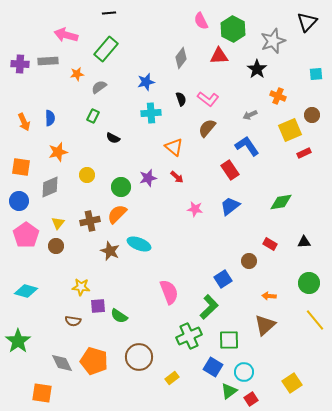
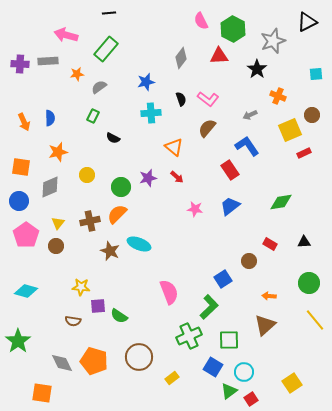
black triangle at (307, 22): rotated 20 degrees clockwise
